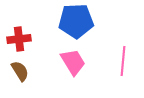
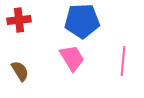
blue pentagon: moved 6 px right
red cross: moved 19 px up
pink trapezoid: moved 1 px left, 4 px up
